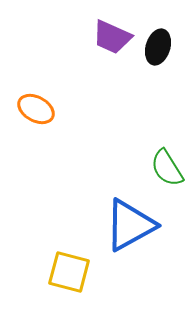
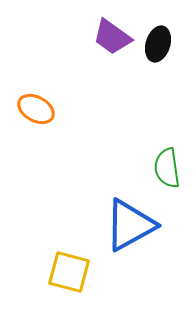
purple trapezoid: rotated 12 degrees clockwise
black ellipse: moved 3 px up
green semicircle: rotated 24 degrees clockwise
